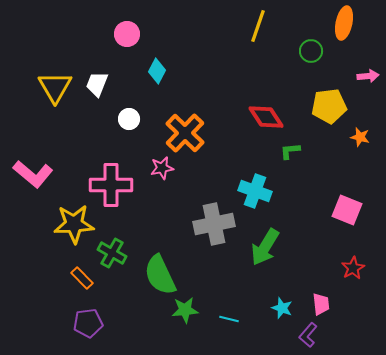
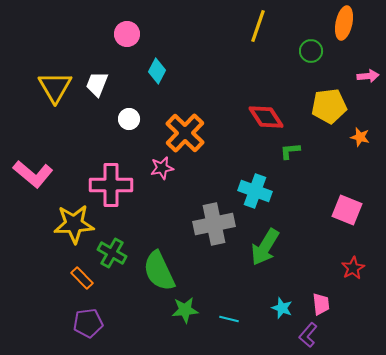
green semicircle: moved 1 px left, 4 px up
